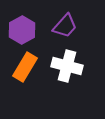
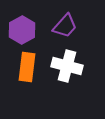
orange rectangle: moved 2 px right; rotated 24 degrees counterclockwise
